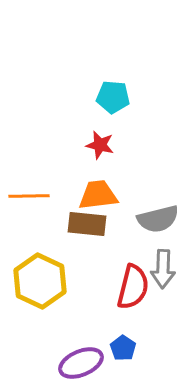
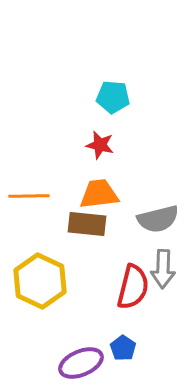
orange trapezoid: moved 1 px right, 1 px up
